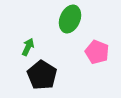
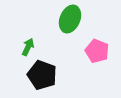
pink pentagon: moved 1 px up
black pentagon: rotated 12 degrees counterclockwise
